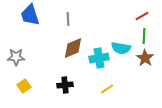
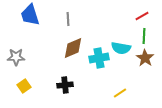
yellow line: moved 13 px right, 4 px down
